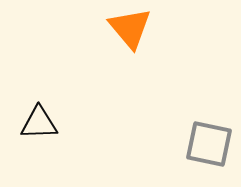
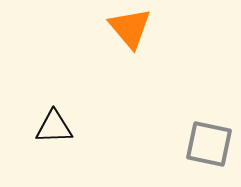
black triangle: moved 15 px right, 4 px down
